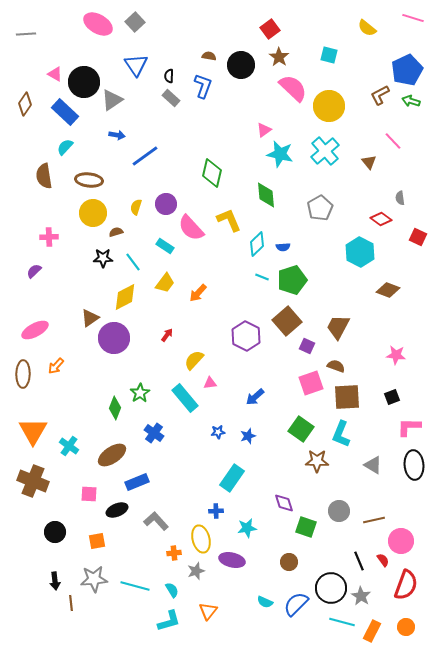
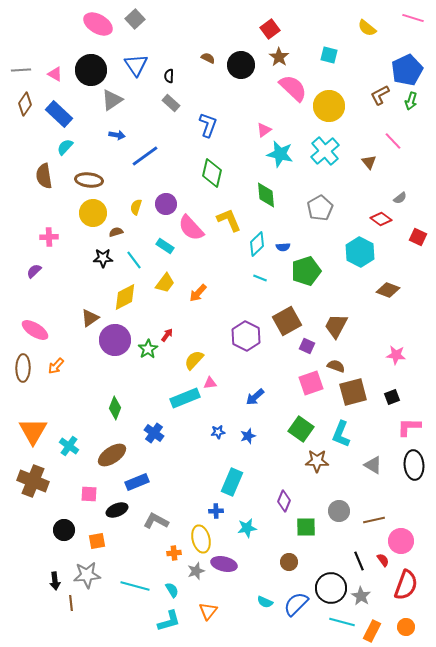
gray square at (135, 22): moved 3 px up
gray line at (26, 34): moved 5 px left, 36 px down
brown semicircle at (209, 56): moved 1 px left, 2 px down; rotated 16 degrees clockwise
black circle at (84, 82): moved 7 px right, 12 px up
blue L-shape at (203, 86): moved 5 px right, 39 px down
gray rectangle at (171, 98): moved 5 px down
green arrow at (411, 101): rotated 90 degrees counterclockwise
blue rectangle at (65, 112): moved 6 px left, 2 px down
gray semicircle at (400, 198): rotated 120 degrees counterclockwise
cyan line at (133, 262): moved 1 px right, 2 px up
cyan line at (262, 277): moved 2 px left, 1 px down
green pentagon at (292, 280): moved 14 px right, 9 px up
brown square at (287, 321): rotated 12 degrees clockwise
brown trapezoid at (338, 327): moved 2 px left, 1 px up
pink ellipse at (35, 330): rotated 60 degrees clockwise
purple circle at (114, 338): moved 1 px right, 2 px down
brown ellipse at (23, 374): moved 6 px up
green star at (140, 393): moved 8 px right, 44 px up
brown square at (347, 397): moved 6 px right, 5 px up; rotated 12 degrees counterclockwise
cyan rectangle at (185, 398): rotated 72 degrees counterclockwise
cyan rectangle at (232, 478): moved 4 px down; rotated 12 degrees counterclockwise
purple diamond at (284, 503): moved 2 px up; rotated 40 degrees clockwise
gray L-shape at (156, 521): rotated 20 degrees counterclockwise
green square at (306, 527): rotated 20 degrees counterclockwise
black circle at (55, 532): moved 9 px right, 2 px up
purple ellipse at (232, 560): moved 8 px left, 4 px down
gray star at (94, 579): moved 7 px left, 4 px up
